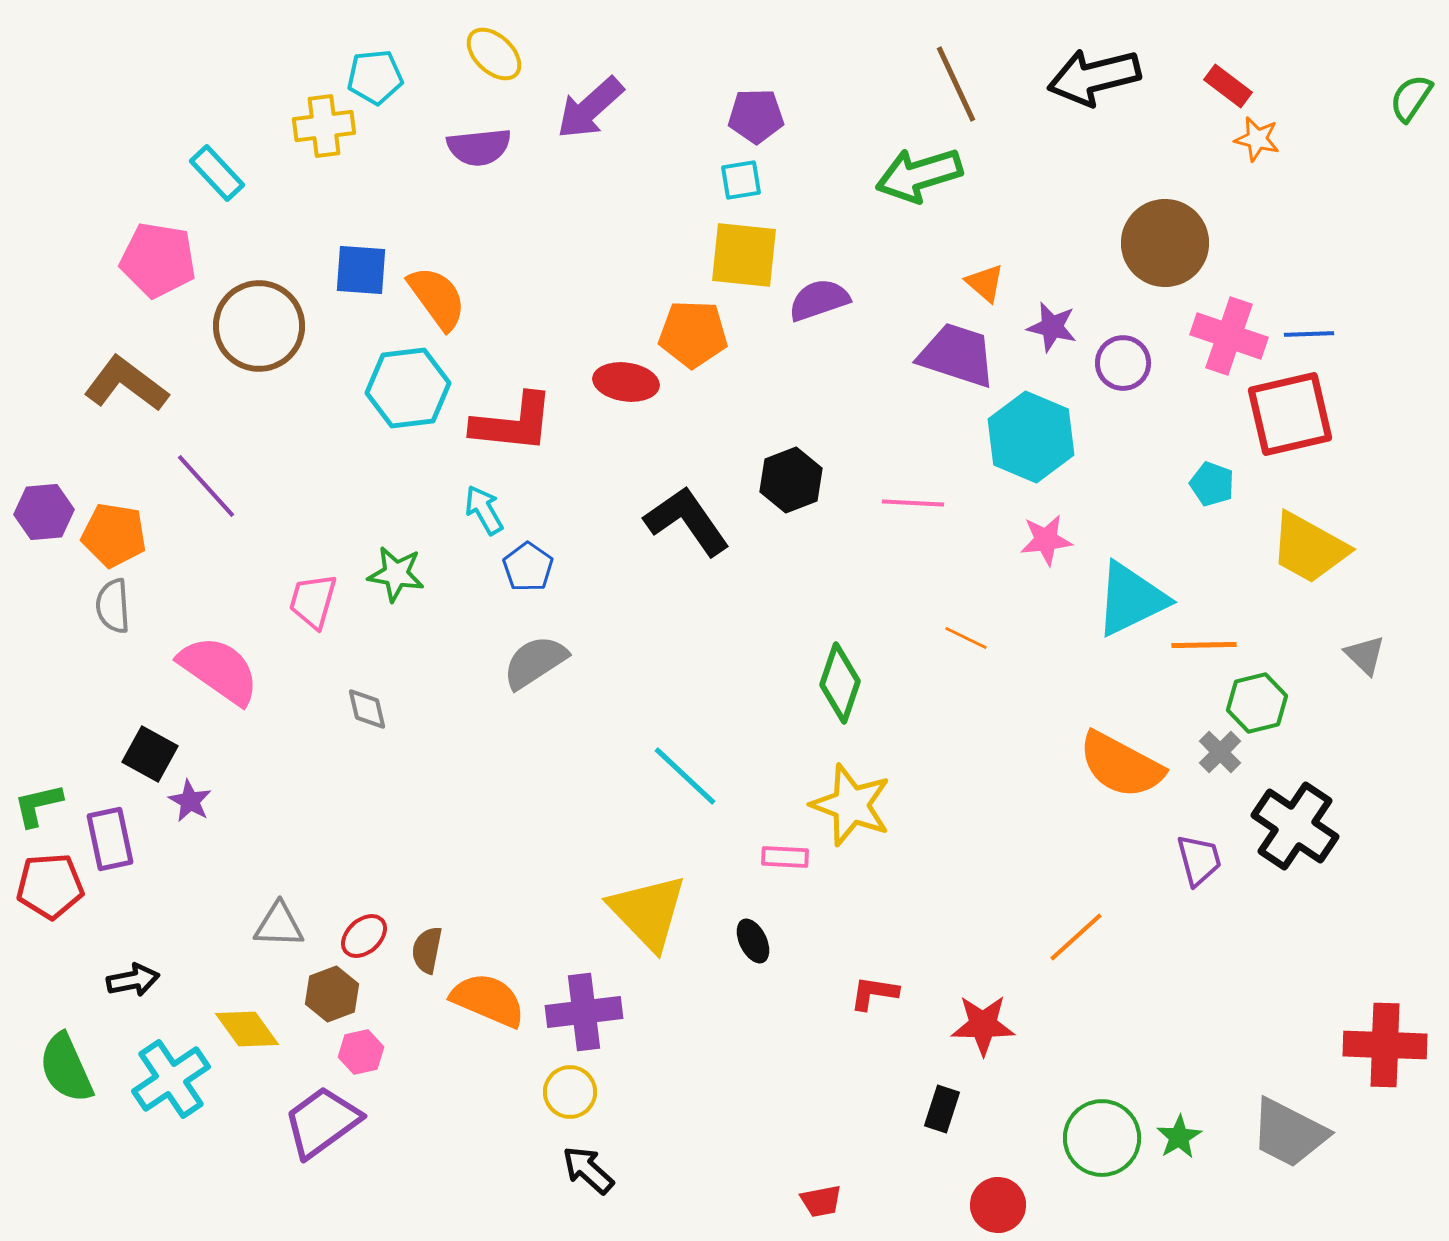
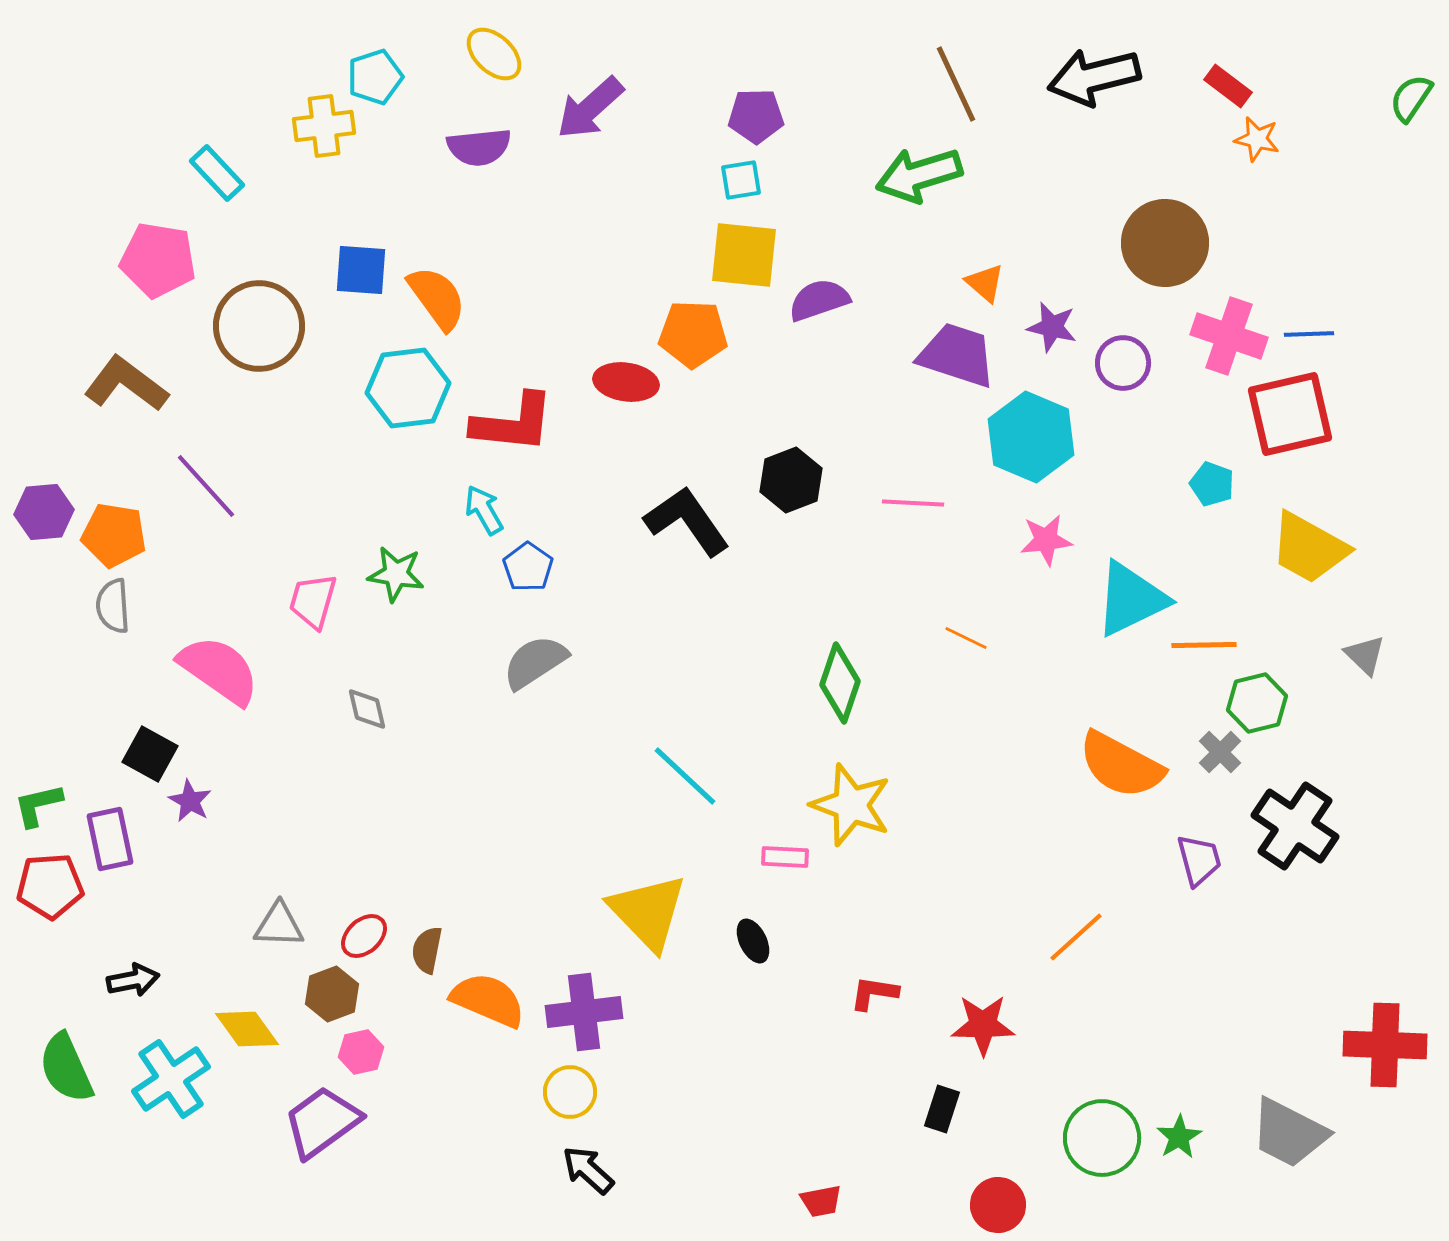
cyan pentagon at (375, 77): rotated 12 degrees counterclockwise
